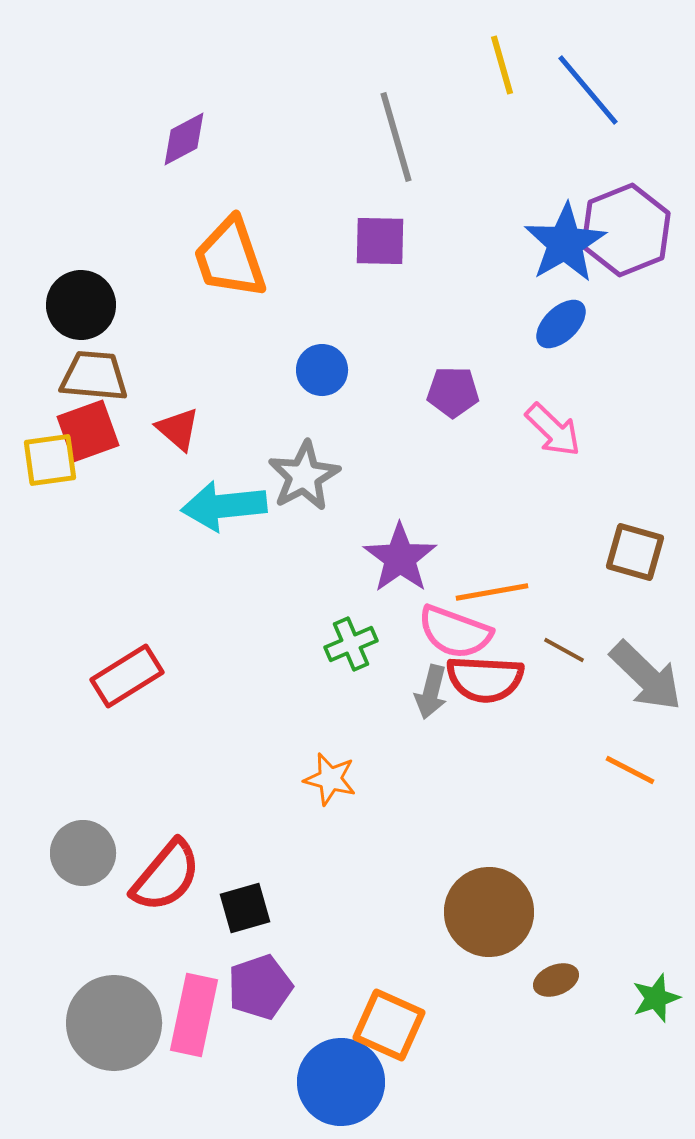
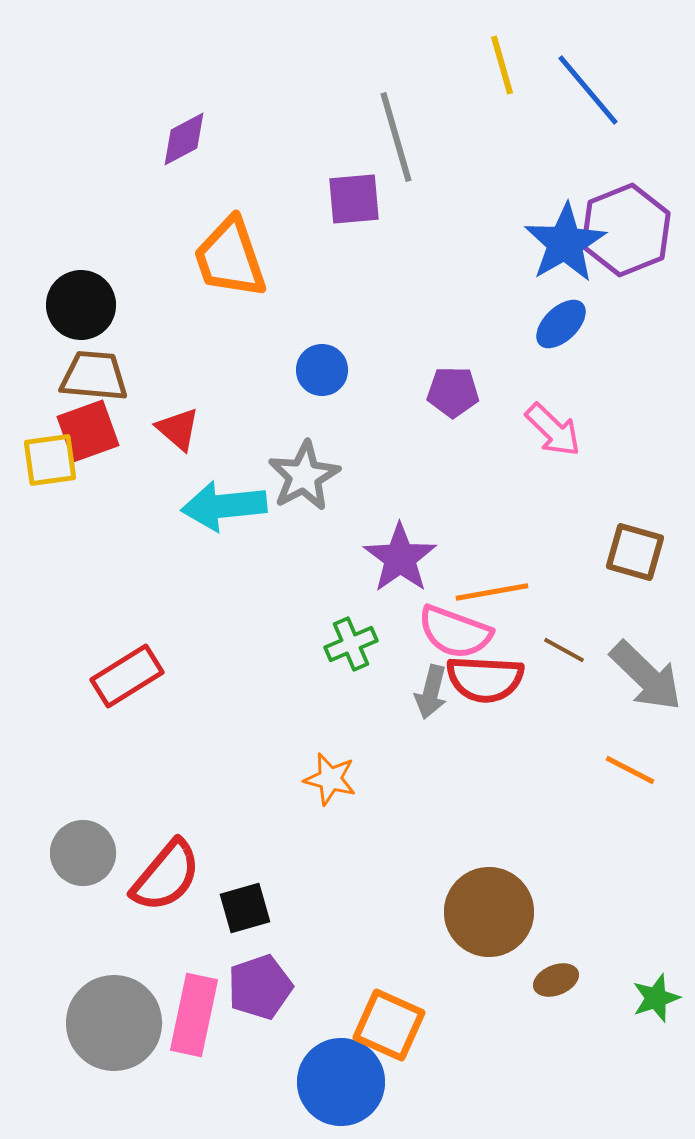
purple square at (380, 241): moved 26 px left, 42 px up; rotated 6 degrees counterclockwise
